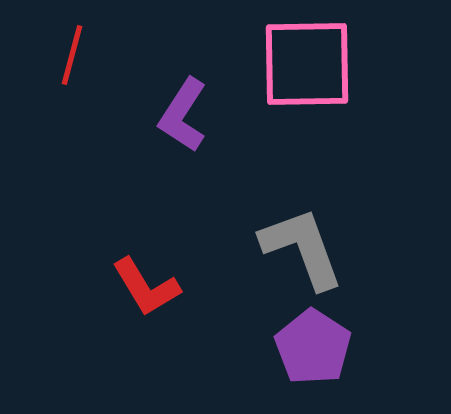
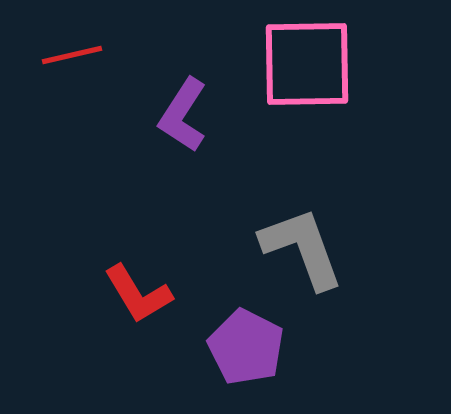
red line: rotated 62 degrees clockwise
red L-shape: moved 8 px left, 7 px down
purple pentagon: moved 67 px left; rotated 6 degrees counterclockwise
